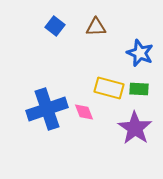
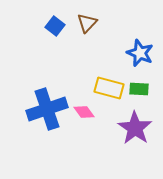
brown triangle: moved 9 px left, 4 px up; rotated 45 degrees counterclockwise
pink diamond: rotated 15 degrees counterclockwise
